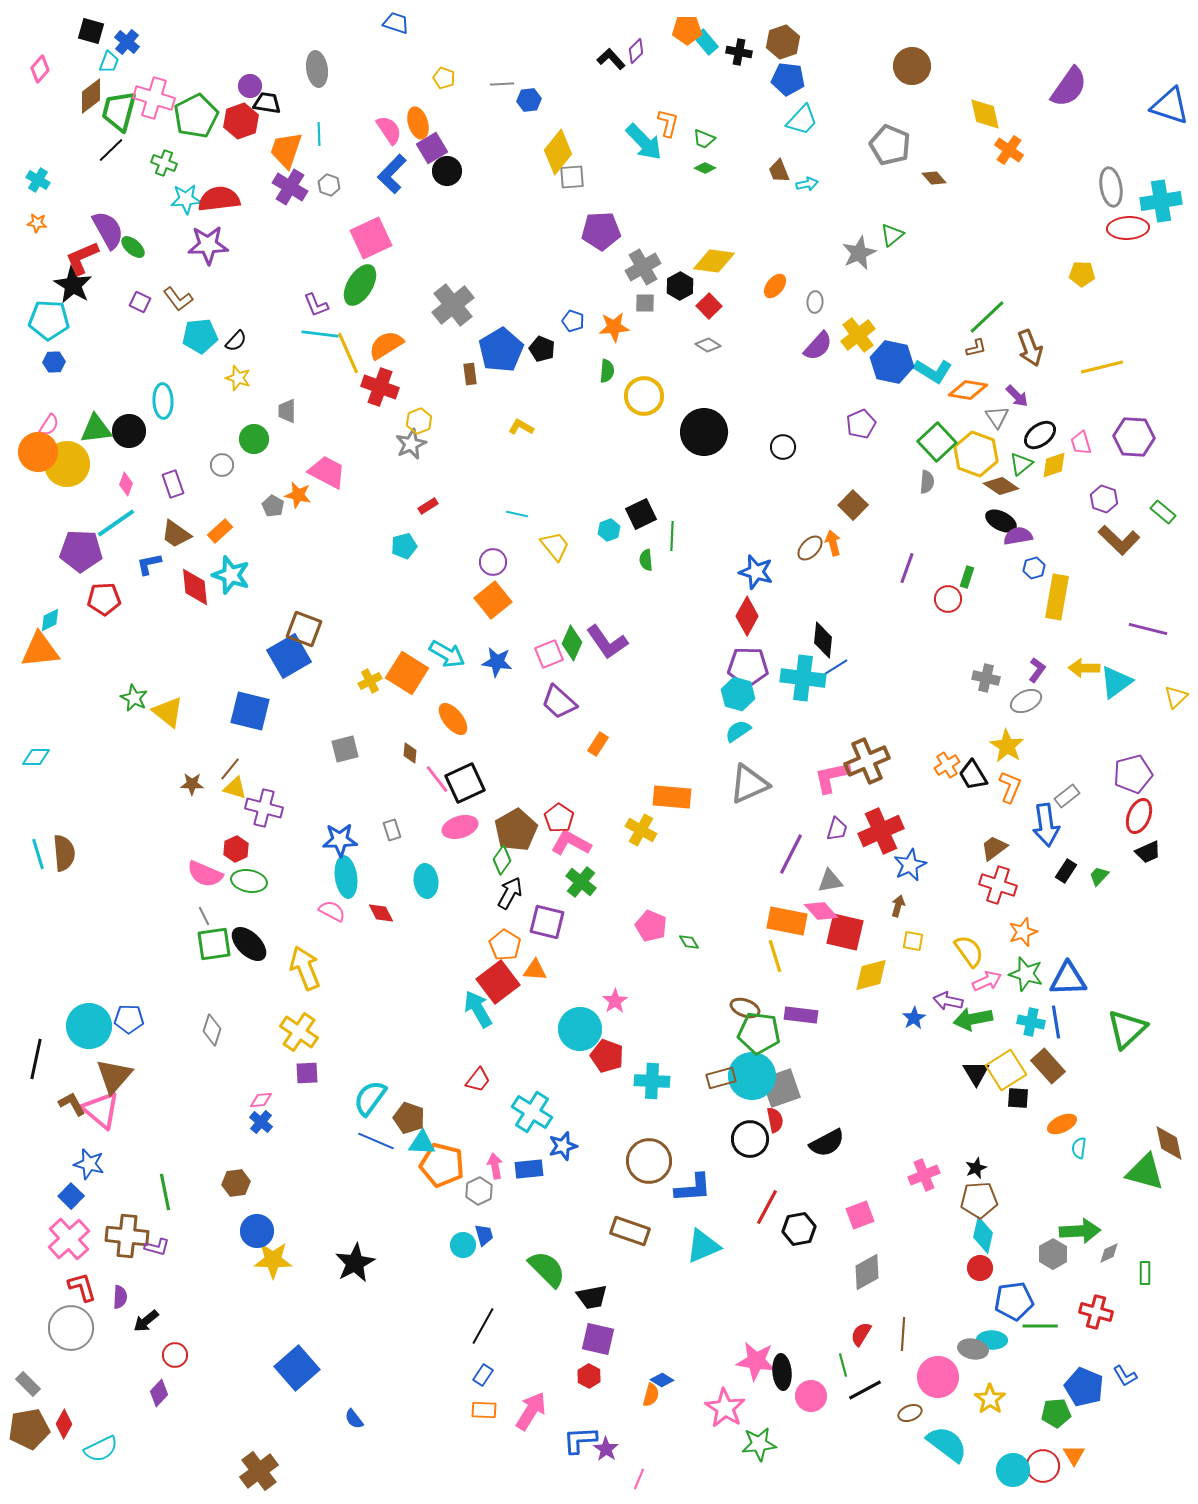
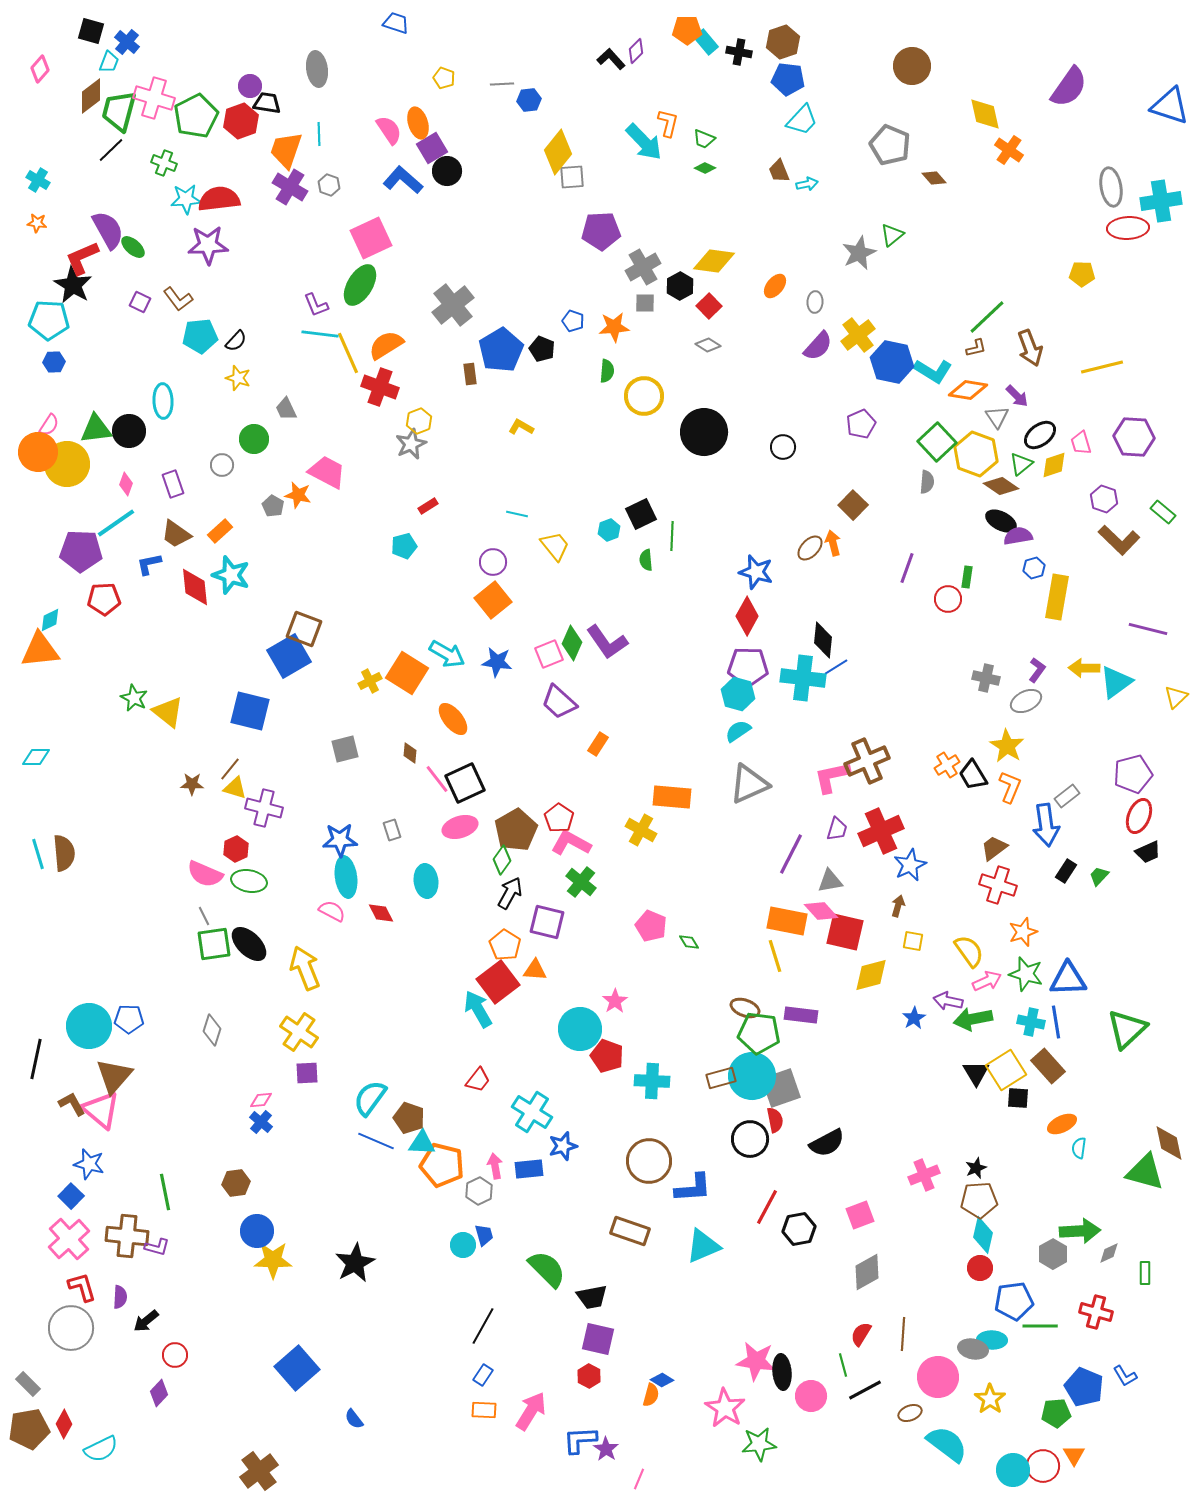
blue L-shape at (392, 174): moved 11 px right, 6 px down; rotated 87 degrees clockwise
gray trapezoid at (287, 411): moved 1 px left, 2 px up; rotated 25 degrees counterclockwise
green rectangle at (967, 577): rotated 10 degrees counterclockwise
